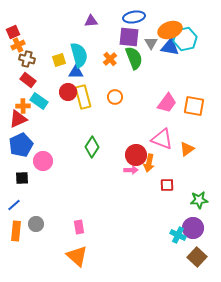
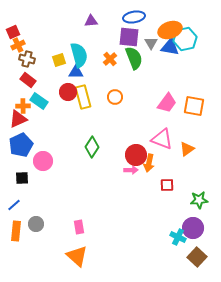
cyan cross at (178, 235): moved 2 px down
